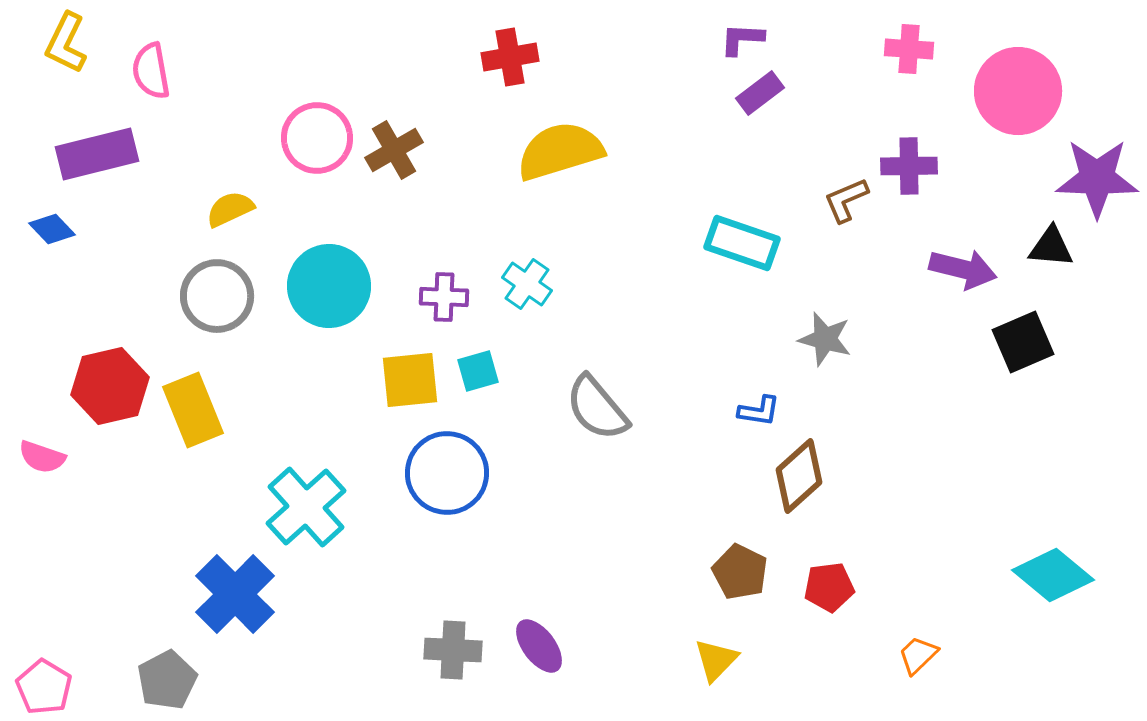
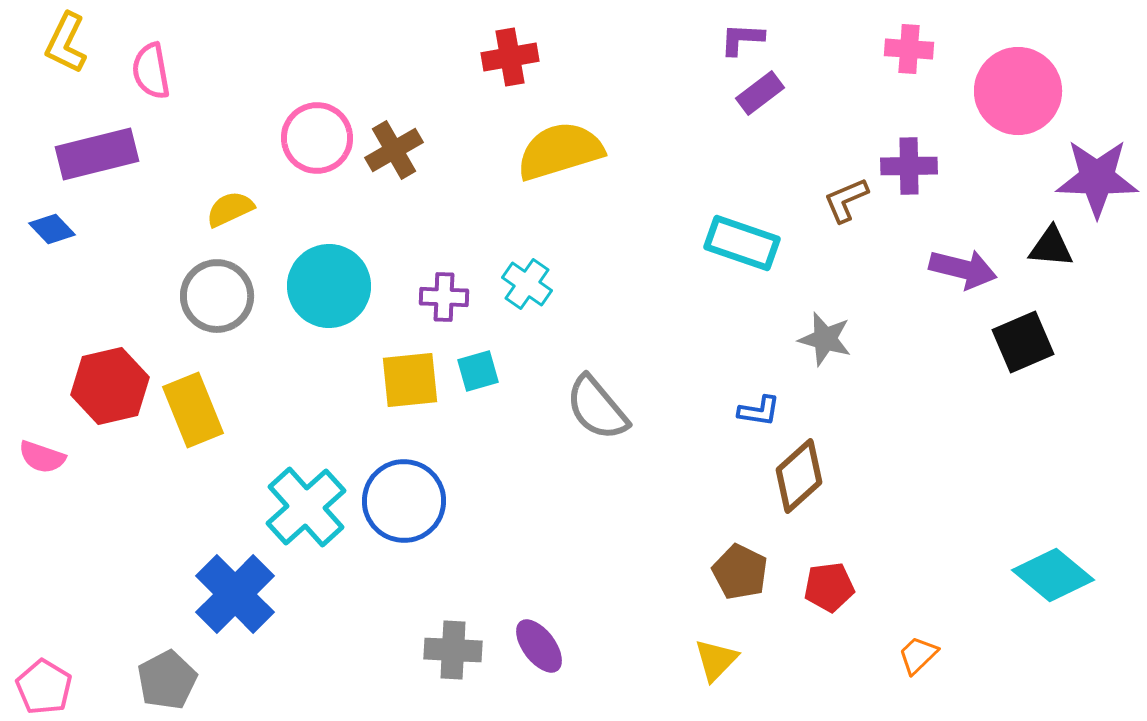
blue circle at (447, 473): moved 43 px left, 28 px down
